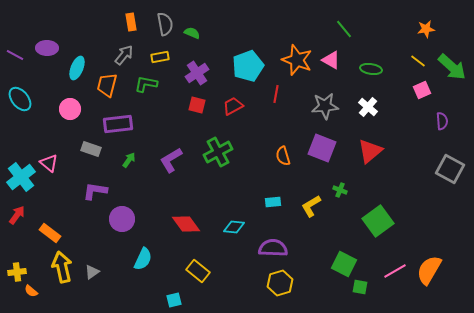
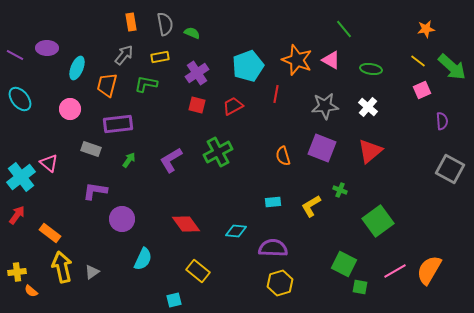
cyan diamond at (234, 227): moved 2 px right, 4 px down
